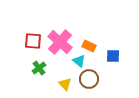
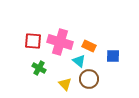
pink cross: rotated 25 degrees counterclockwise
green cross: rotated 24 degrees counterclockwise
